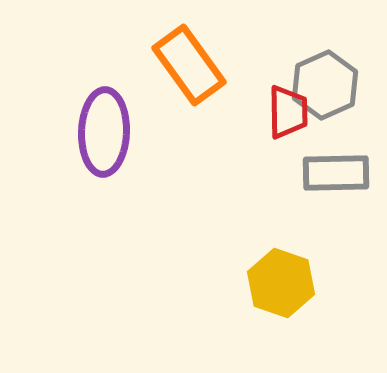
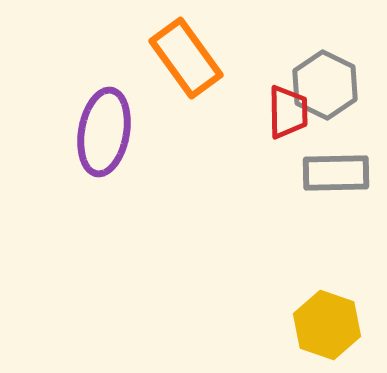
orange rectangle: moved 3 px left, 7 px up
gray hexagon: rotated 10 degrees counterclockwise
purple ellipse: rotated 8 degrees clockwise
yellow hexagon: moved 46 px right, 42 px down
